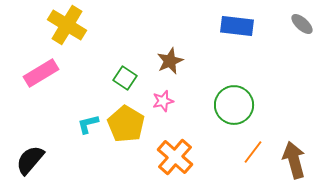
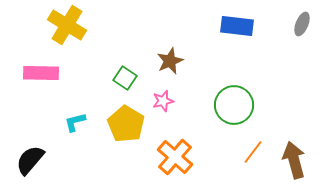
gray ellipse: rotated 70 degrees clockwise
pink rectangle: rotated 32 degrees clockwise
cyan L-shape: moved 13 px left, 2 px up
